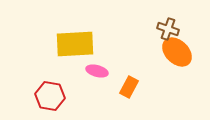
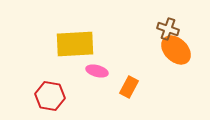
orange ellipse: moved 1 px left, 2 px up
